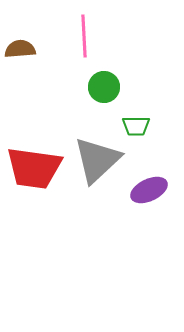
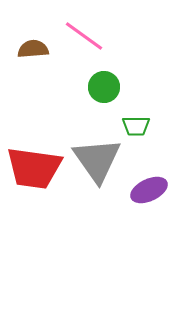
pink line: rotated 51 degrees counterclockwise
brown semicircle: moved 13 px right
gray triangle: rotated 22 degrees counterclockwise
